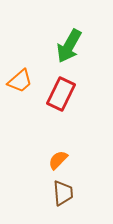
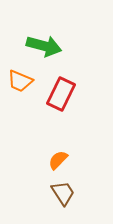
green arrow: moved 25 px left; rotated 104 degrees counterclockwise
orange trapezoid: rotated 64 degrees clockwise
brown trapezoid: rotated 28 degrees counterclockwise
